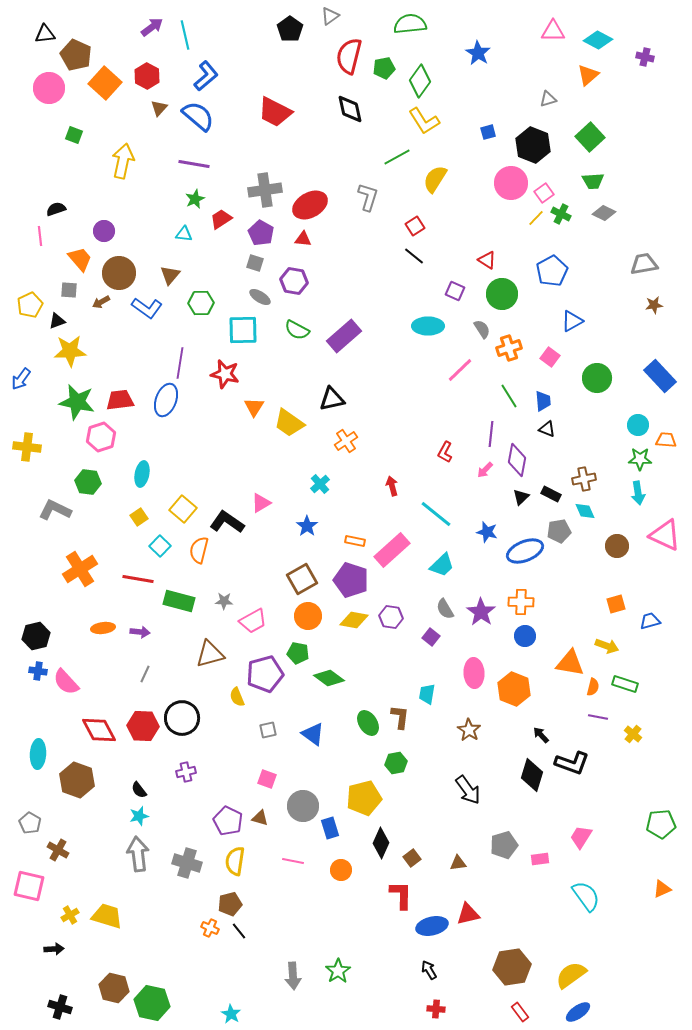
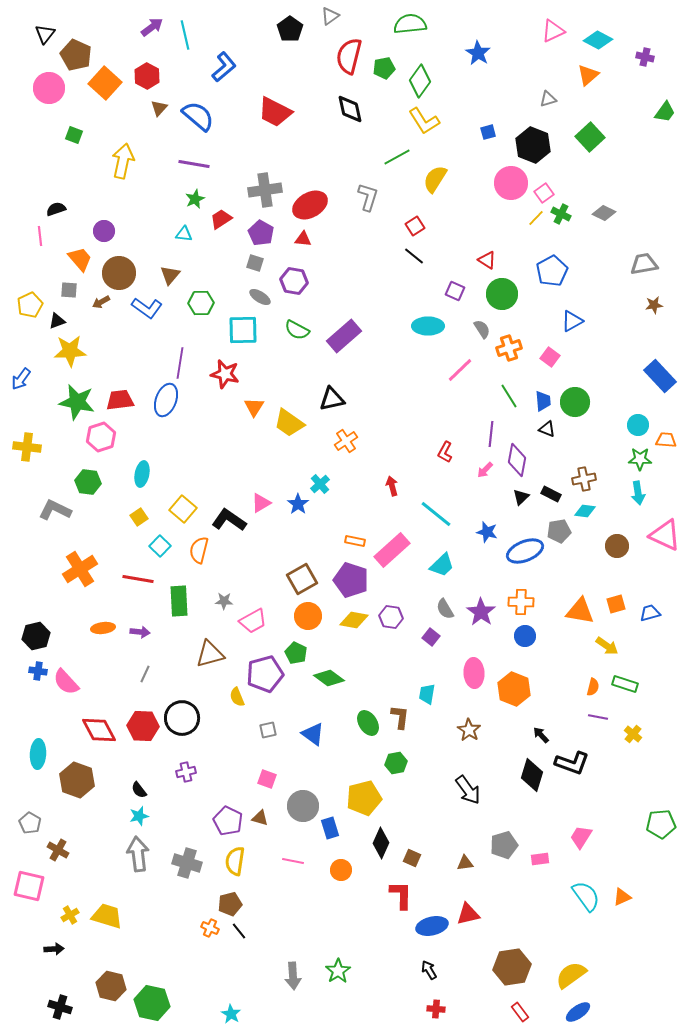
pink triangle at (553, 31): rotated 25 degrees counterclockwise
black triangle at (45, 34): rotated 45 degrees counterclockwise
blue L-shape at (206, 76): moved 18 px right, 9 px up
green trapezoid at (593, 181): moved 72 px right, 69 px up; rotated 50 degrees counterclockwise
green circle at (597, 378): moved 22 px left, 24 px down
cyan diamond at (585, 511): rotated 60 degrees counterclockwise
black L-shape at (227, 522): moved 2 px right, 2 px up
blue star at (307, 526): moved 9 px left, 22 px up
green rectangle at (179, 601): rotated 72 degrees clockwise
blue trapezoid at (650, 621): moved 8 px up
yellow arrow at (607, 646): rotated 15 degrees clockwise
green pentagon at (298, 653): moved 2 px left; rotated 15 degrees clockwise
orange triangle at (570, 663): moved 10 px right, 52 px up
brown square at (412, 858): rotated 30 degrees counterclockwise
brown triangle at (458, 863): moved 7 px right
orange triangle at (662, 889): moved 40 px left, 8 px down
brown hexagon at (114, 988): moved 3 px left, 2 px up
